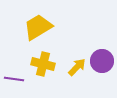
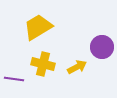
purple circle: moved 14 px up
yellow arrow: rotated 18 degrees clockwise
